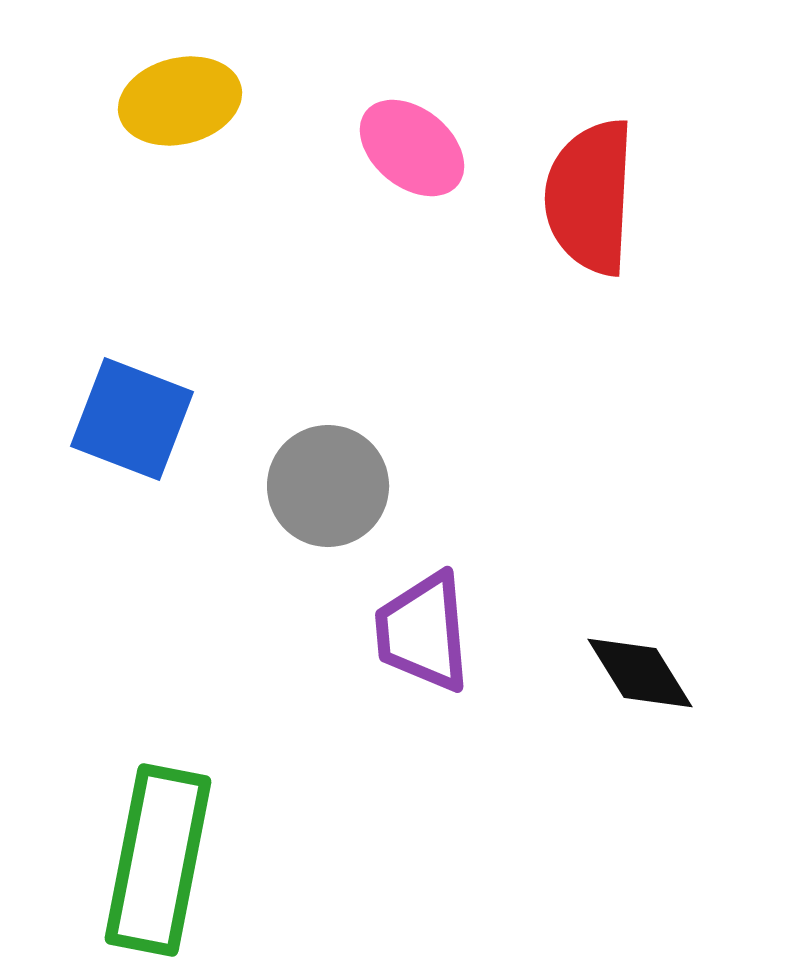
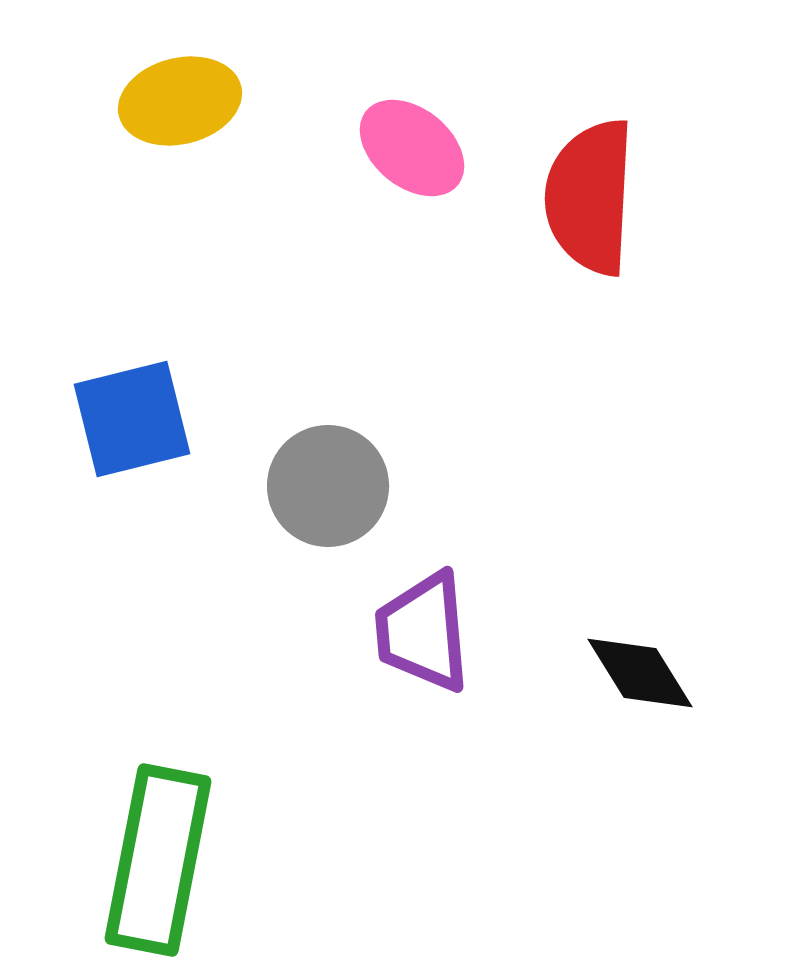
blue square: rotated 35 degrees counterclockwise
